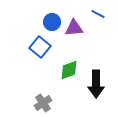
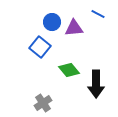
green diamond: rotated 70 degrees clockwise
